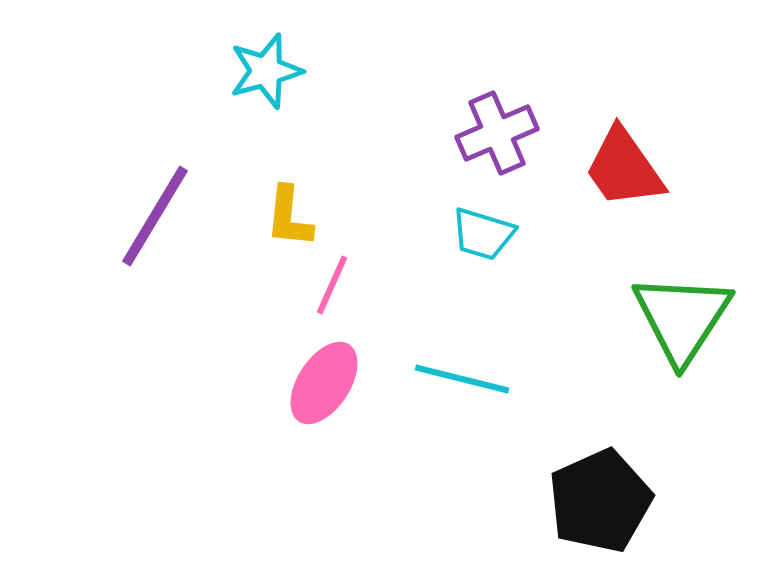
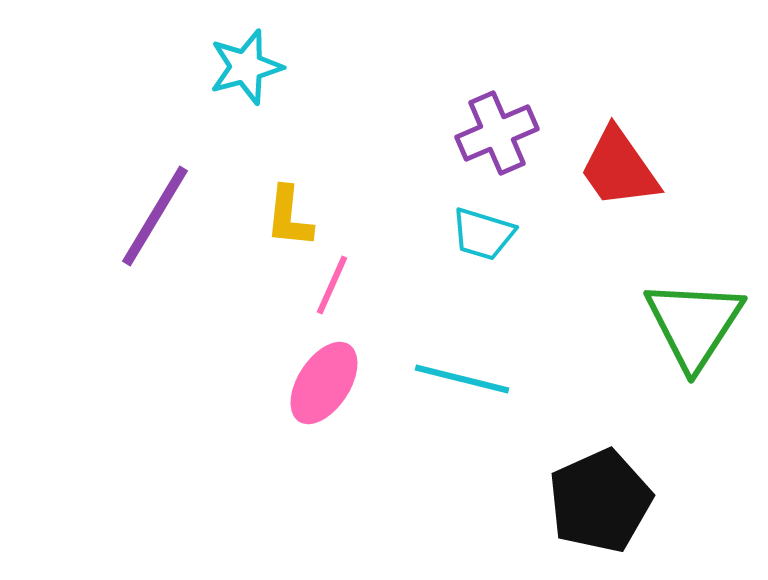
cyan star: moved 20 px left, 4 px up
red trapezoid: moved 5 px left
green triangle: moved 12 px right, 6 px down
